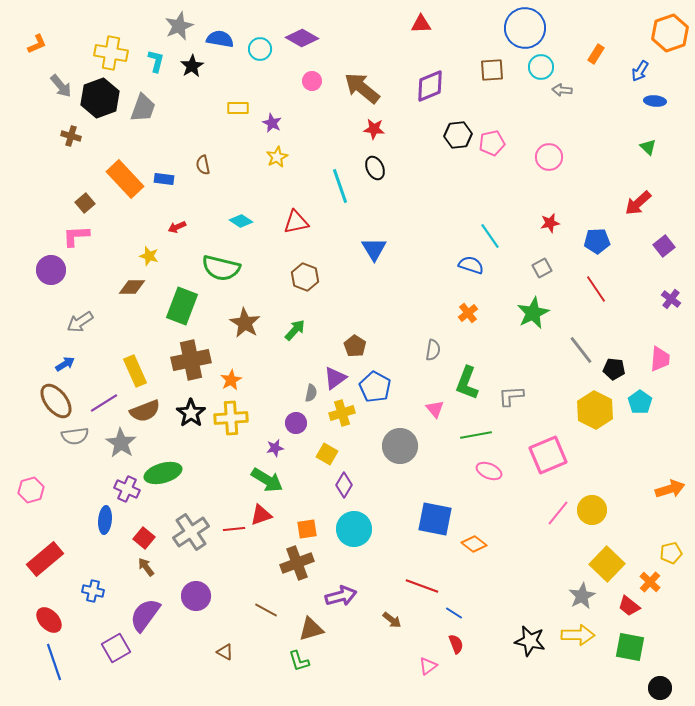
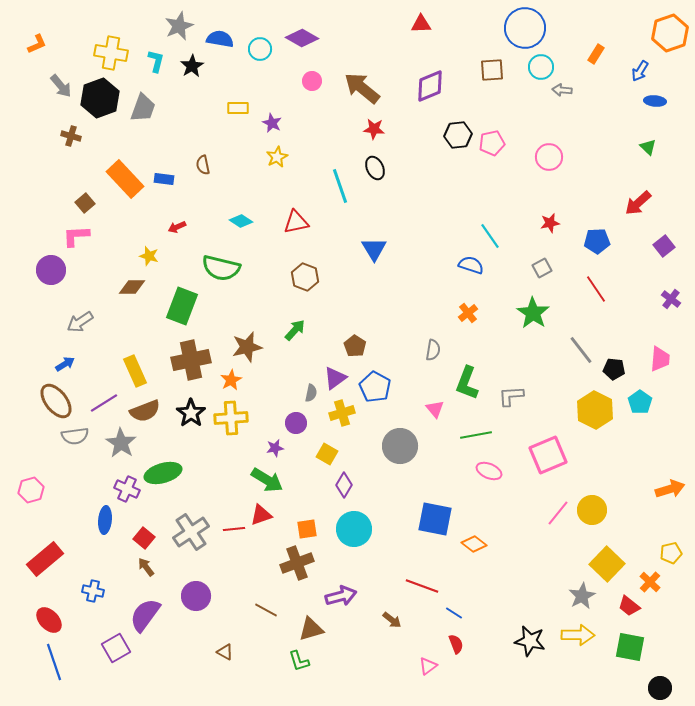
green star at (533, 313): rotated 12 degrees counterclockwise
brown star at (245, 323): moved 2 px right, 24 px down; rotated 28 degrees clockwise
